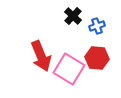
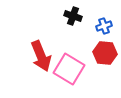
black cross: rotated 24 degrees counterclockwise
blue cross: moved 7 px right
red hexagon: moved 8 px right, 5 px up
